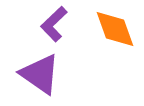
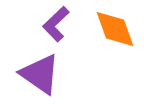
purple L-shape: moved 2 px right
